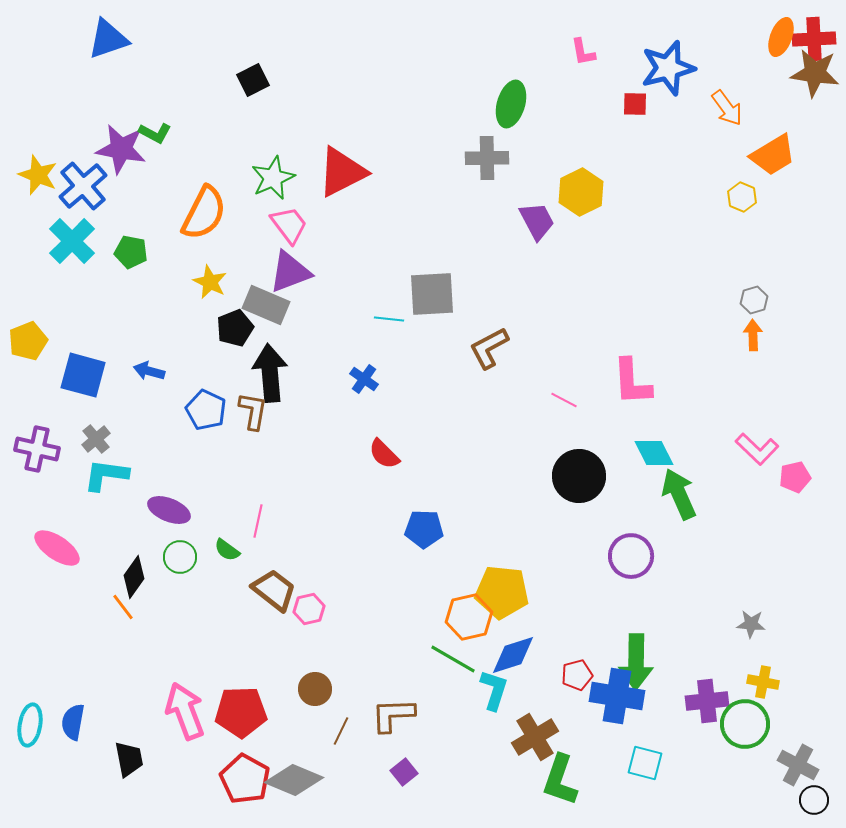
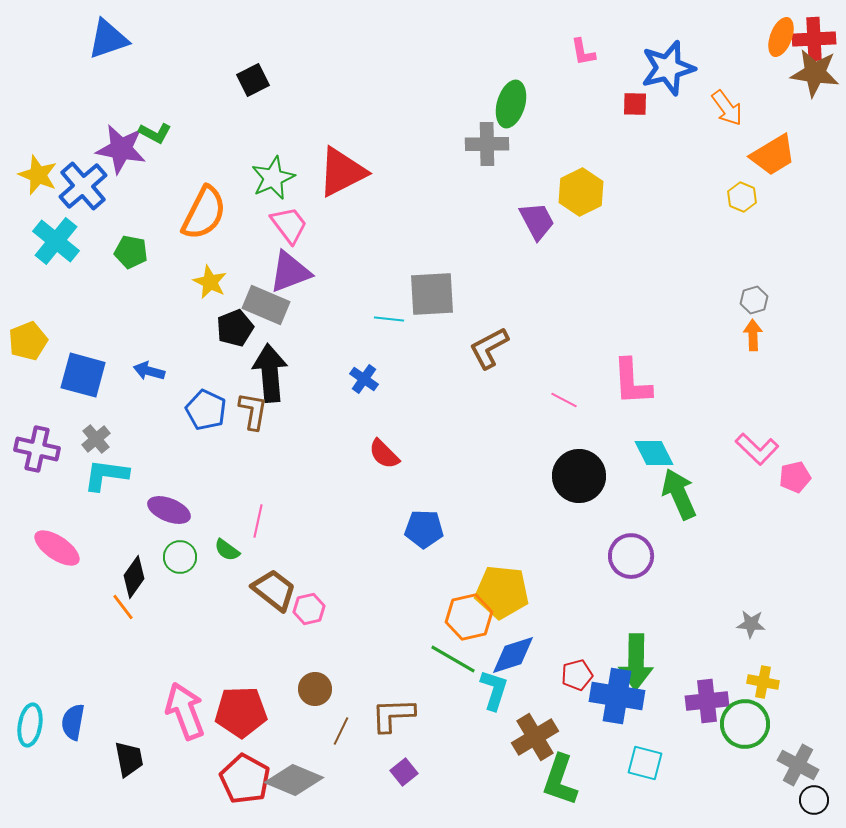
gray cross at (487, 158): moved 14 px up
cyan cross at (72, 241): moved 16 px left; rotated 6 degrees counterclockwise
